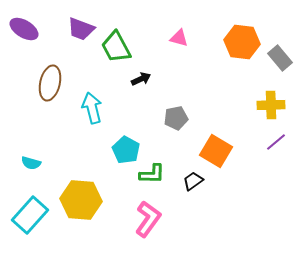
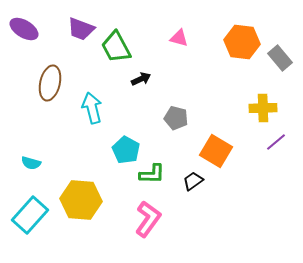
yellow cross: moved 8 px left, 3 px down
gray pentagon: rotated 25 degrees clockwise
